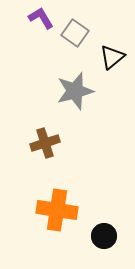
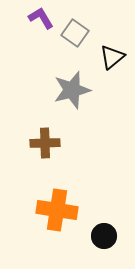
gray star: moved 3 px left, 1 px up
brown cross: rotated 16 degrees clockwise
